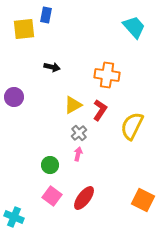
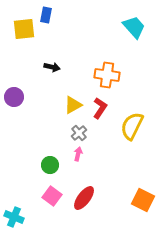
red L-shape: moved 2 px up
